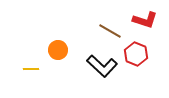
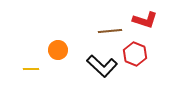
brown line: rotated 35 degrees counterclockwise
red hexagon: moved 1 px left
